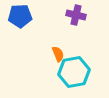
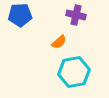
blue pentagon: moved 1 px up
orange semicircle: moved 1 px right, 12 px up; rotated 70 degrees clockwise
